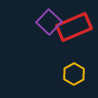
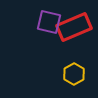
purple square: rotated 30 degrees counterclockwise
